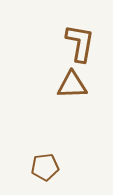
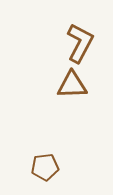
brown L-shape: rotated 18 degrees clockwise
